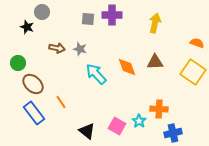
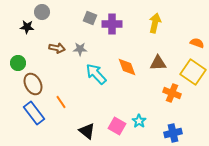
purple cross: moved 9 px down
gray square: moved 2 px right, 1 px up; rotated 16 degrees clockwise
black star: rotated 16 degrees counterclockwise
gray star: rotated 16 degrees counterclockwise
brown triangle: moved 3 px right, 1 px down
brown ellipse: rotated 20 degrees clockwise
orange cross: moved 13 px right, 16 px up; rotated 18 degrees clockwise
